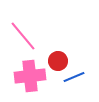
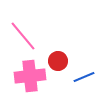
blue line: moved 10 px right
